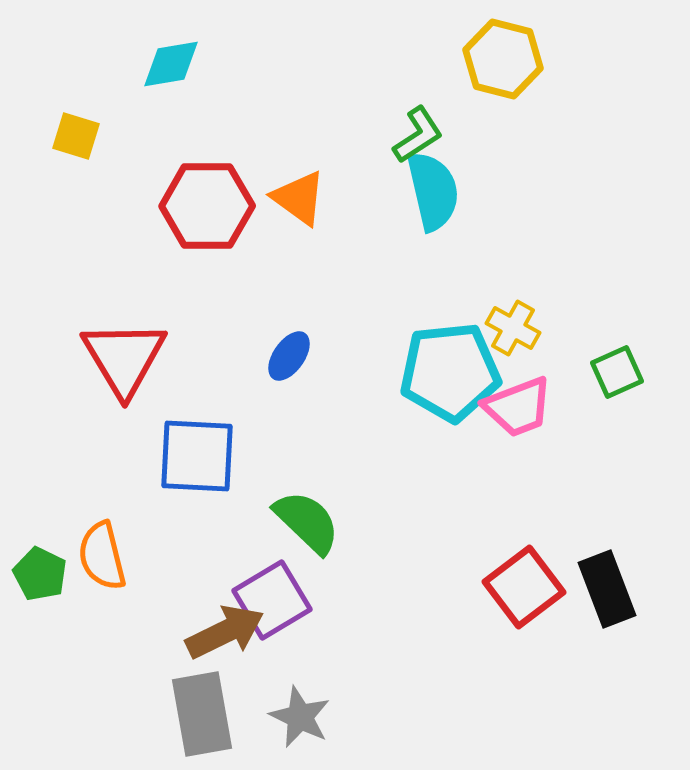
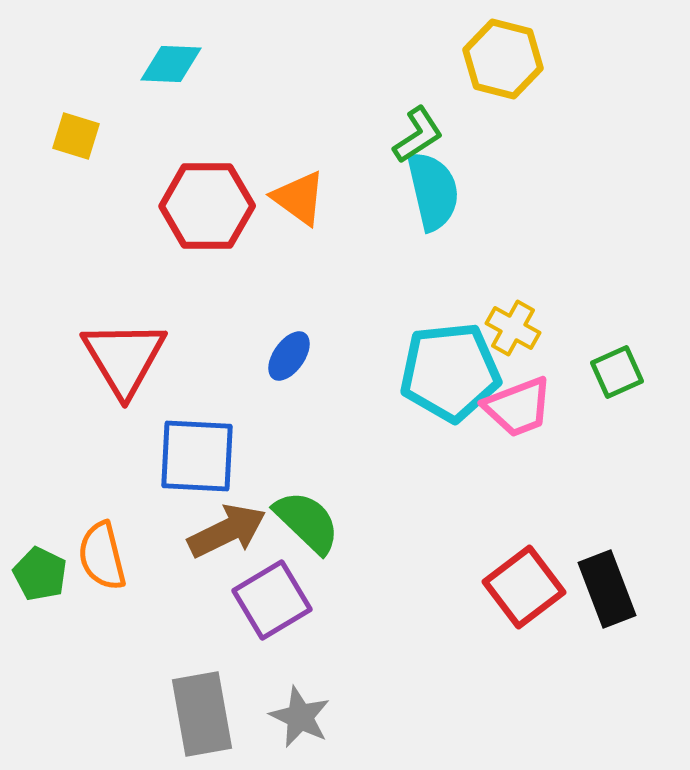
cyan diamond: rotated 12 degrees clockwise
brown arrow: moved 2 px right, 101 px up
